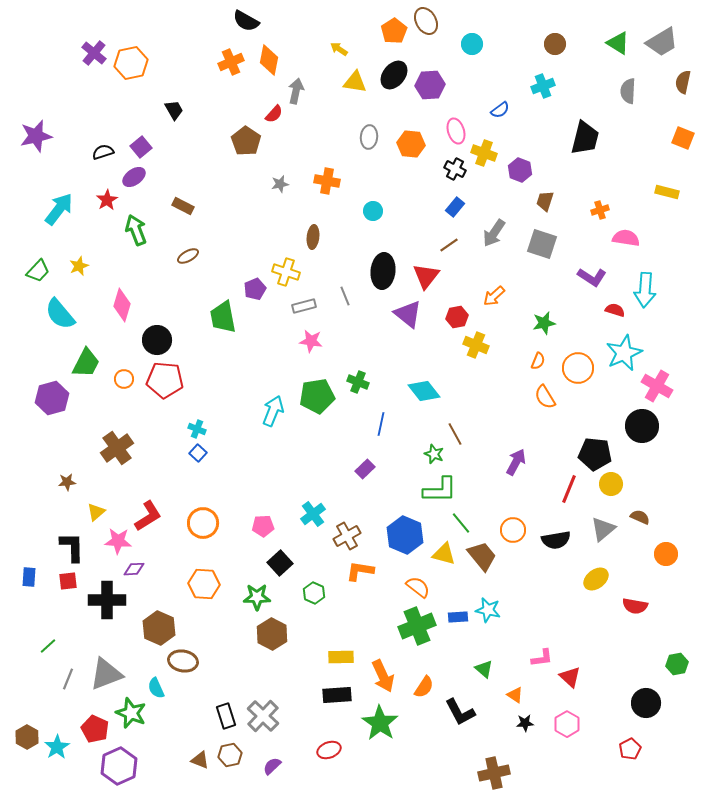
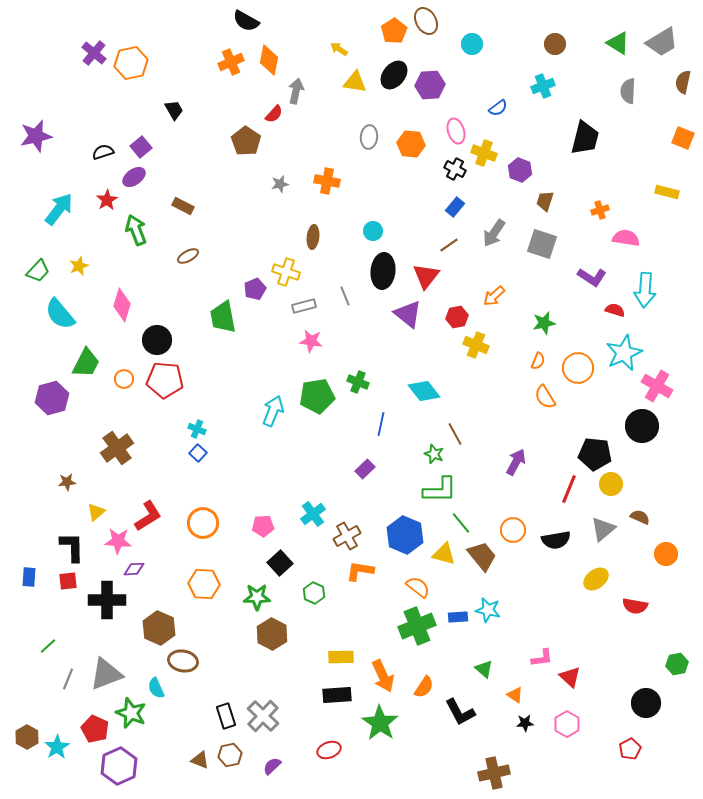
blue semicircle at (500, 110): moved 2 px left, 2 px up
cyan circle at (373, 211): moved 20 px down
